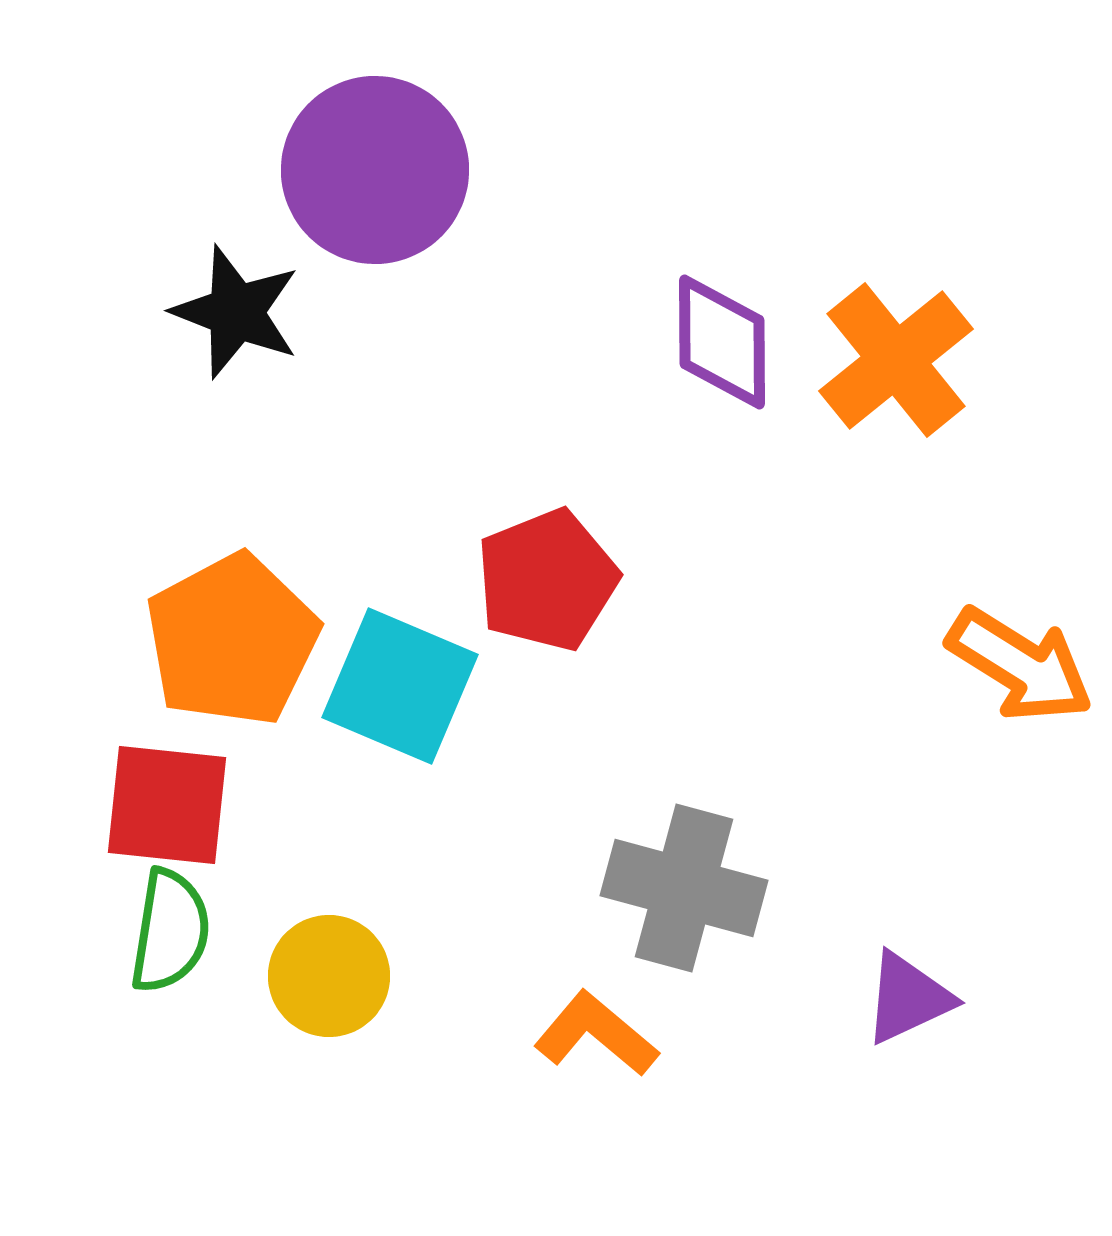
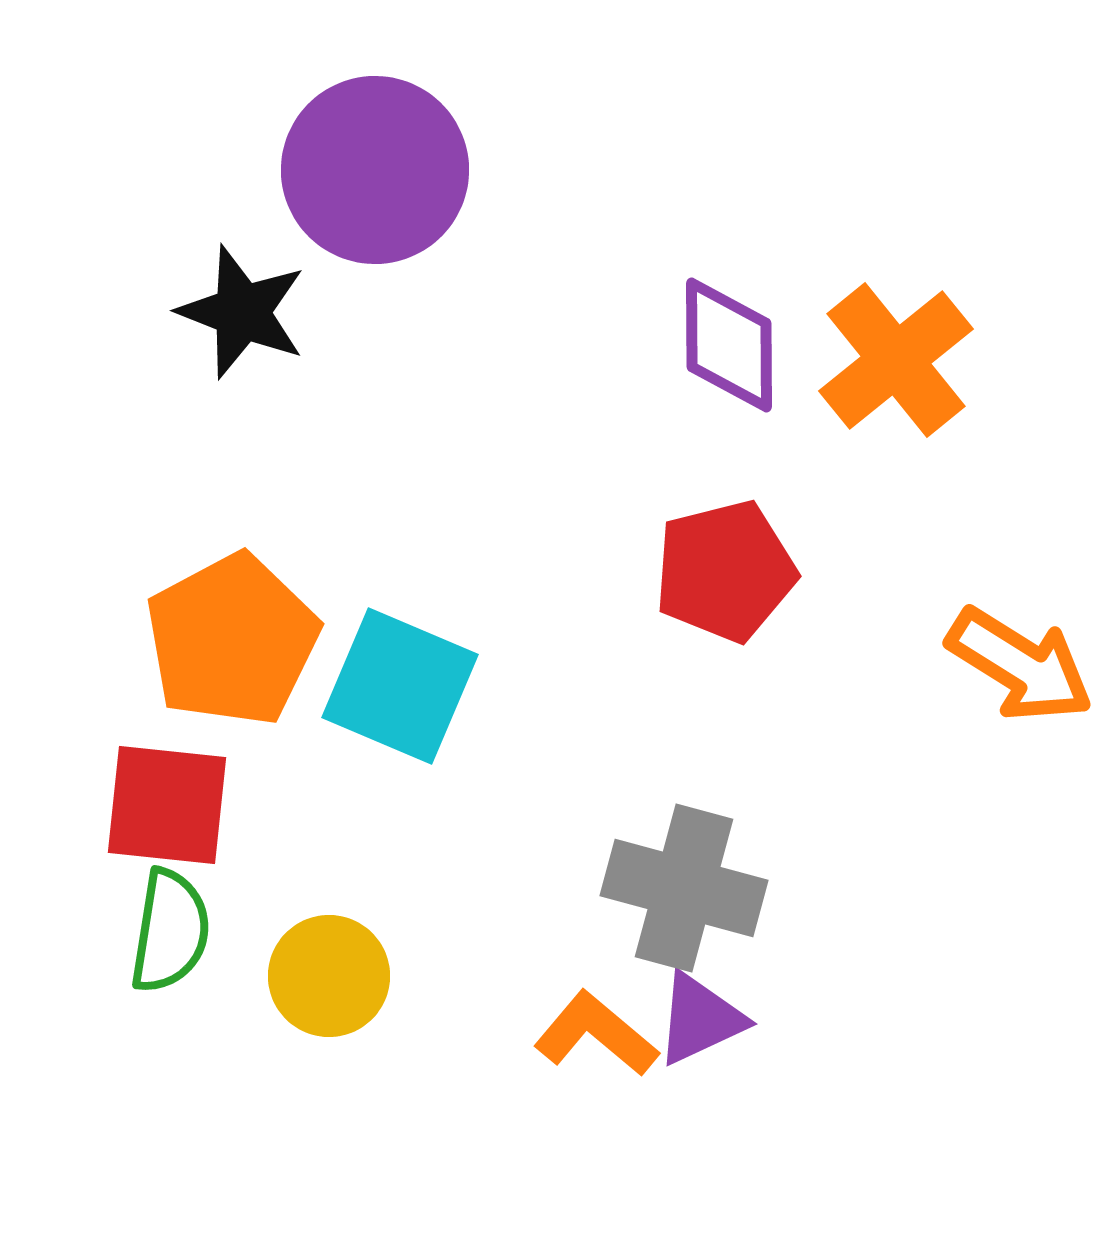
black star: moved 6 px right
purple diamond: moved 7 px right, 3 px down
red pentagon: moved 178 px right, 9 px up; rotated 8 degrees clockwise
purple triangle: moved 208 px left, 21 px down
